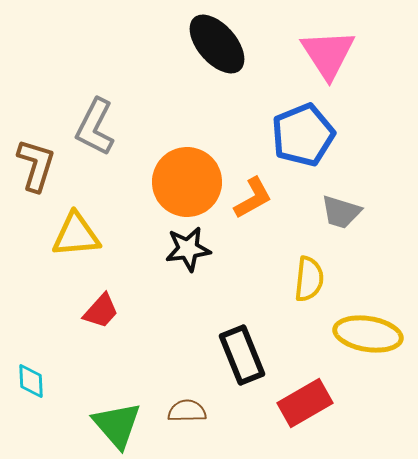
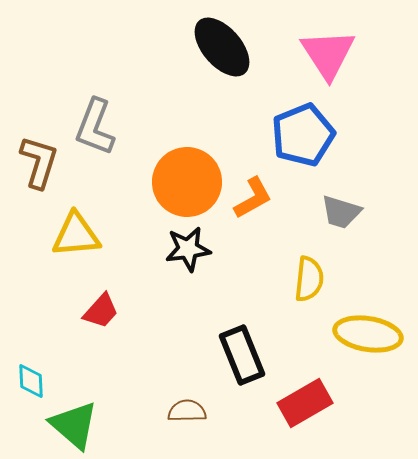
black ellipse: moved 5 px right, 3 px down
gray L-shape: rotated 6 degrees counterclockwise
brown L-shape: moved 3 px right, 3 px up
green triangle: moved 43 px left; rotated 8 degrees counterclockwise
